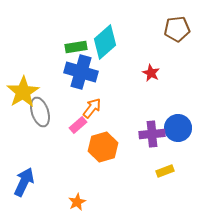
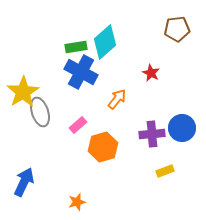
blue cross: rotated 12 degrees clockwise
orange arrow: moved 25 px right, 9 px up
blue circle: moved 4 px right
orange star: rotated 12 degrees clockwise
